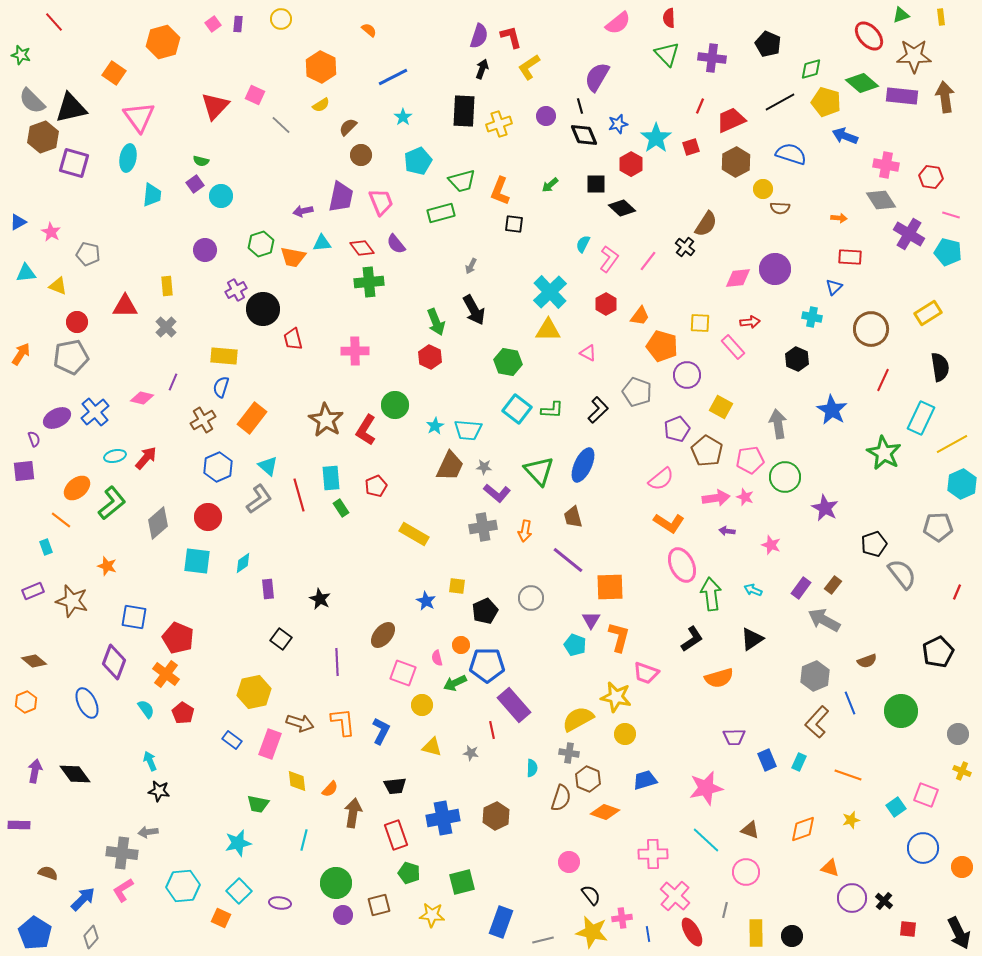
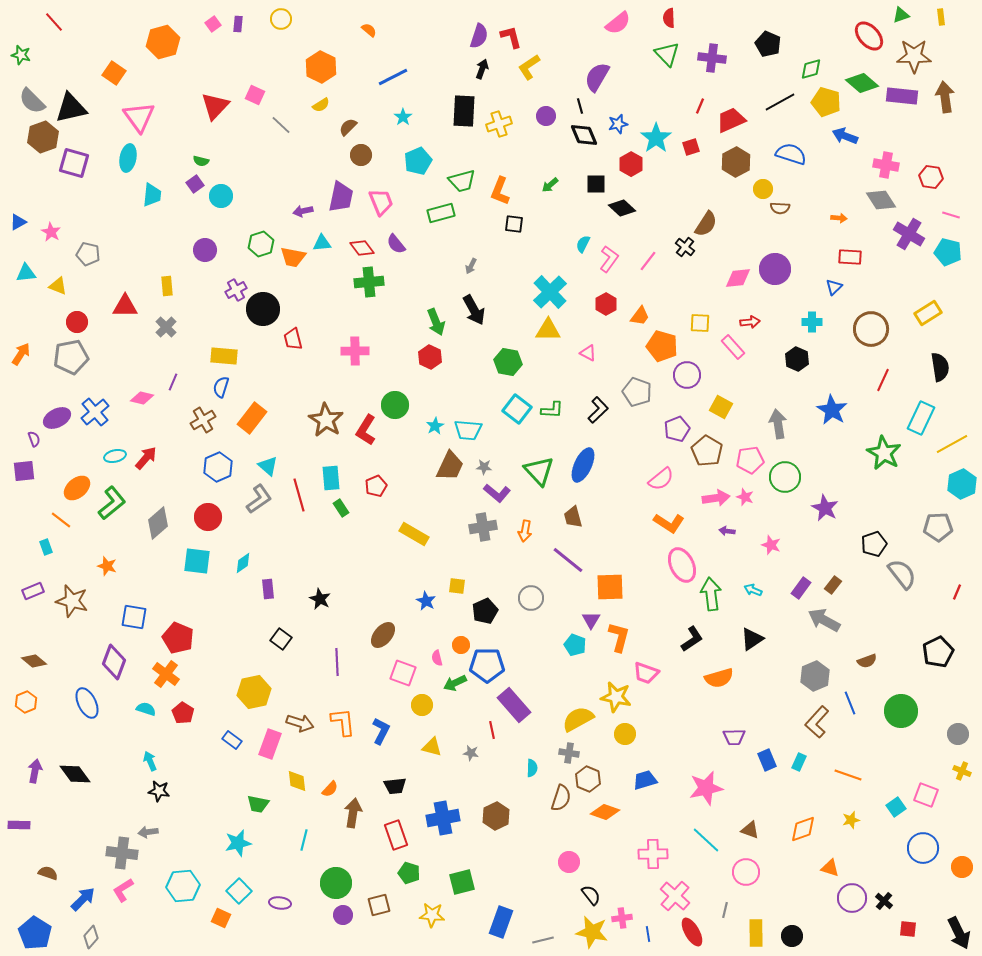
cyan cross at (812, 317): moved 5 px down; rotated 12 degrees counterclockwise
cyan semicircle at (146, 709): rotated 36 degrees counterclockwise
